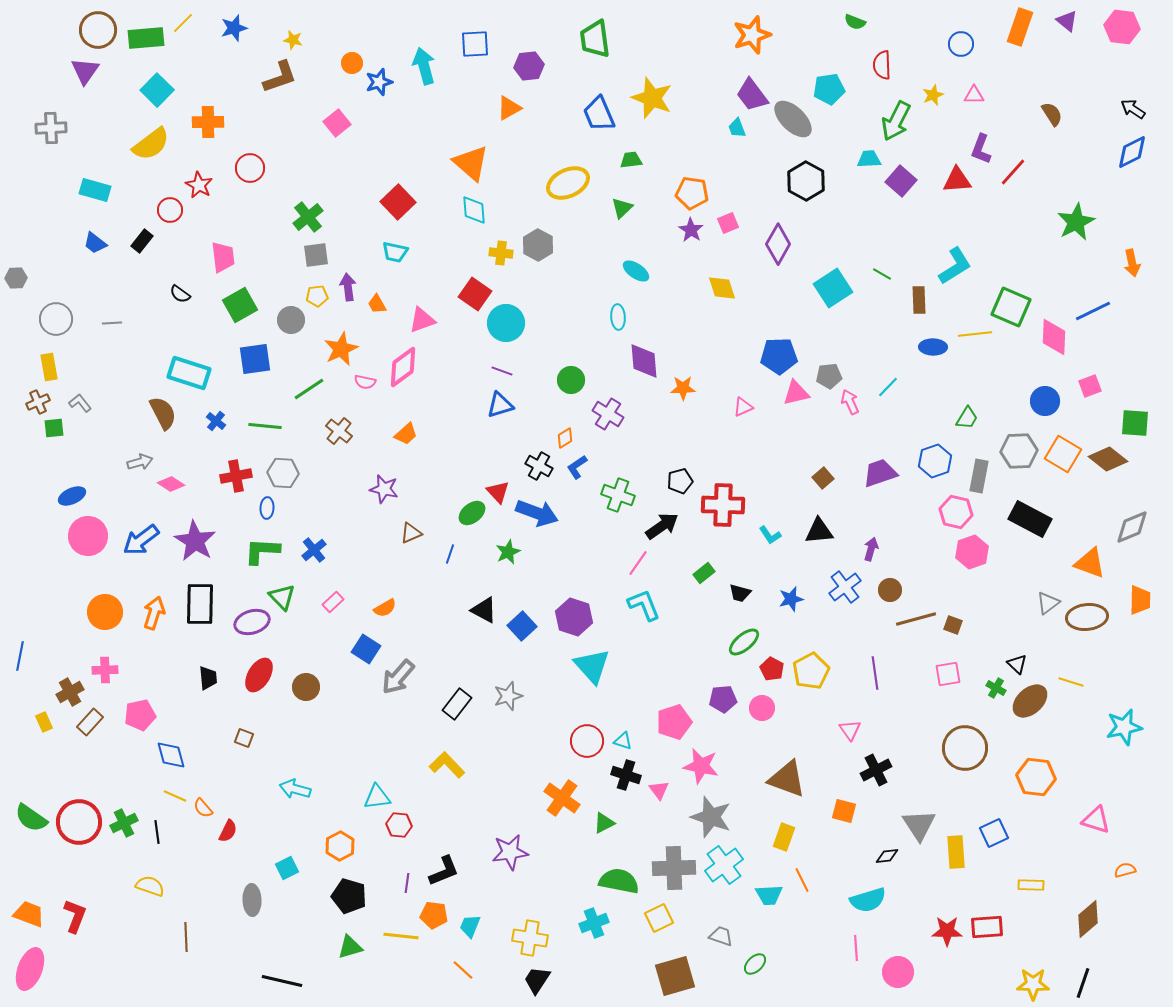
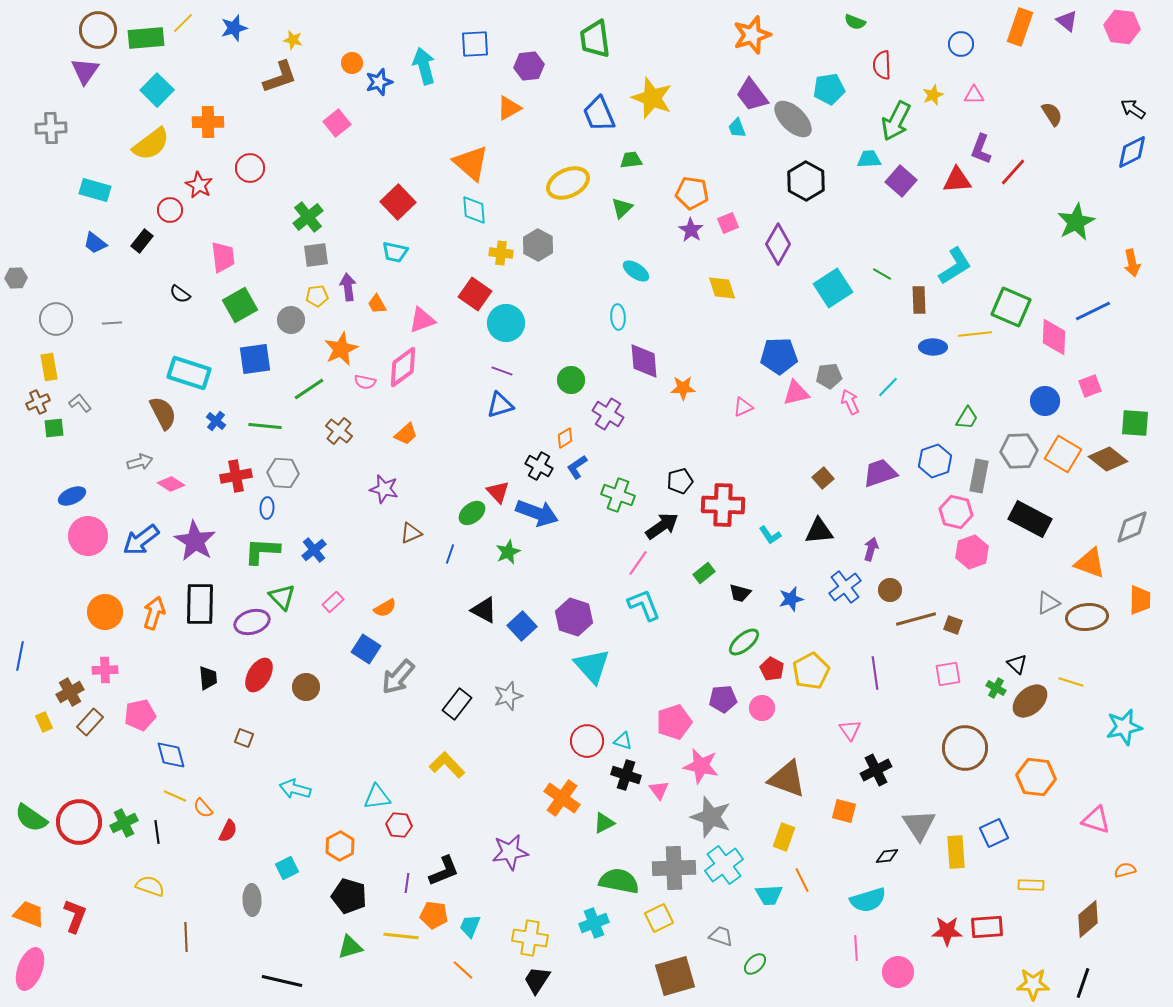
gray triangle at (1048, 603): rotated 10 degrees clockwise
